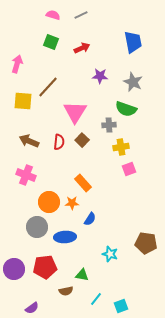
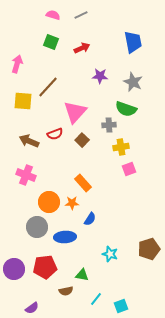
pink triangle: rotated 10 degrees clockwise
red semicircle: moved 4 px left, 8 px up; rotated 63 degrees clockwise
brown pentagon: moved 3 px right, 6 px down; rotated 25 degrees counterclockwise
